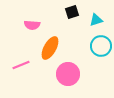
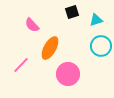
pink semicircle: rotated 42 degrees clockwise
pink line: rotated 24 degrees counterclockwise
